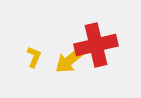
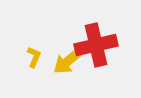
yellow arrow: moved 2 px left, 1 px down
